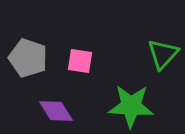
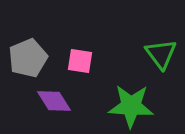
green triangle: moved 2 px left; rotated 20 degrees counterclockwise
gray pentagon: rotated 30 degrees clockwise
purple diamond: moved 2 px left, 10 px up
